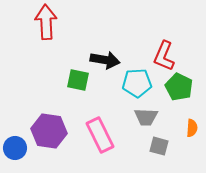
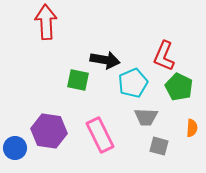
cyan pentagon: moved 4 px left; rotated 20 degrees counterclockwise
